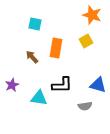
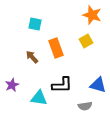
orange rectangle: rotated 30 degrees counterclockwise
